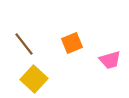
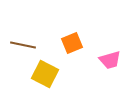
brown line: moved 1 px left, 1 px down; rotated 40 degrees counterclockwise
yellow square: moved 11 px right, 5 px up; rotated 16 degrees counterclockwise
